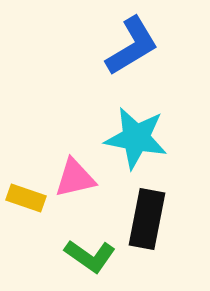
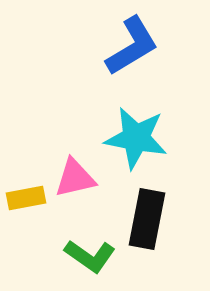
yellow rectangle: rotated 30 degrees counterclockwise
